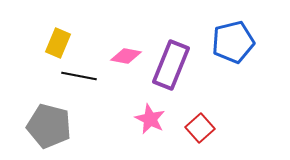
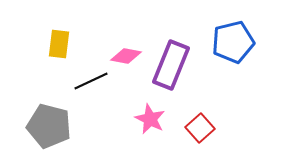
yellow rectangle: moved 1 px right, 1 px down; rotated 16 degrees counterclockwise
black line: moved 12 px right, 5 px down; rotated 36 degrees counterclockwise
